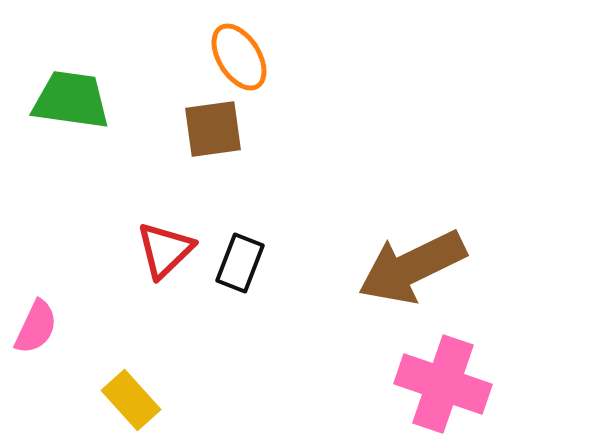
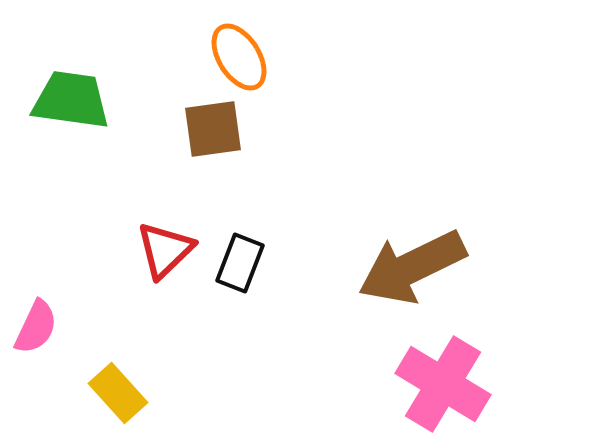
pink cross: rotated 12 degrees clockwise
yellow rectangle: moved 13 px left, 7 px up
